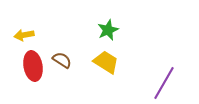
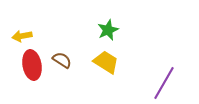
yellow arrow: moved 2 px left, 1 px down
red ellipse: moved 1 px left, 1 px up
